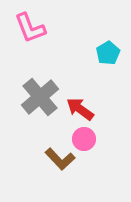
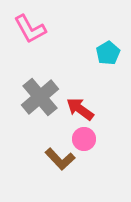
pink L-shape: moved 1 px down; rotated 8 degrees counterclockwise
